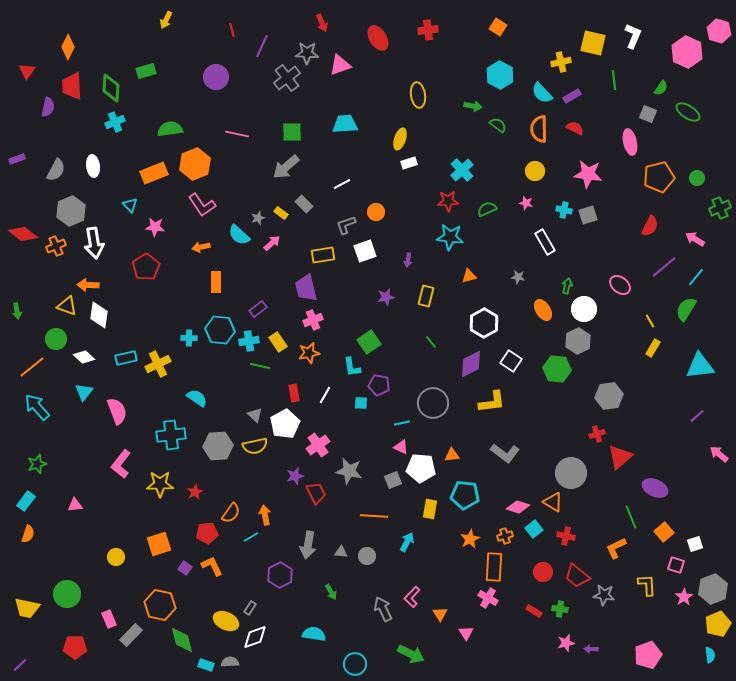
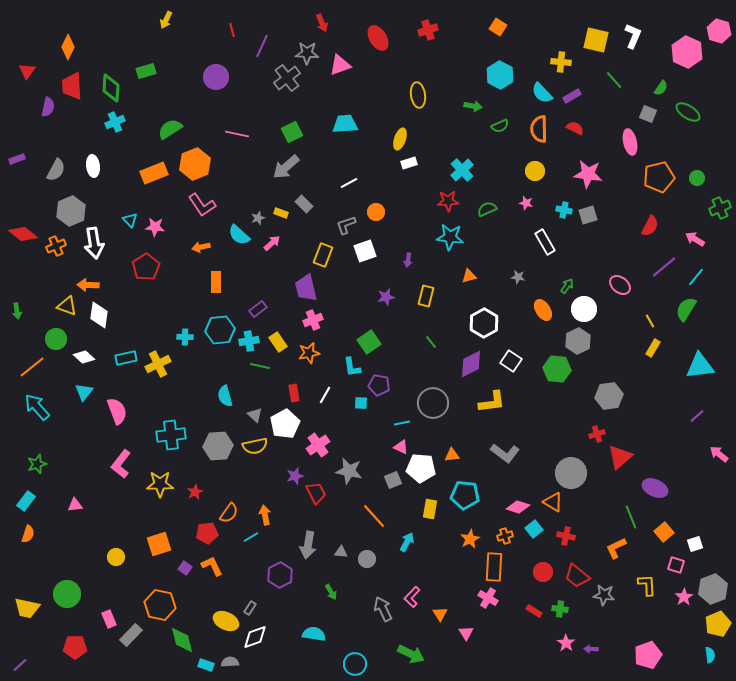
red cross at (428, 30): rotated 12 degrees counterclockwise
yellow square at (593, 43): moved 3 px right, 3 px up
yellow cross at (561, 62): rotated 18 degrees clockwise
green line at (614, 80): rotated 36 degrees counterclockwise
green semicircle at (498, 125): moved 2 px right, 1 px down; rotated 120 degrees clockwise
green semicircle at (170, 129): rotated 25 degrees counterclockwise
green square at (292, 132): rotated 25 degrees counterclockwise
white line at (342, 184): moved 7 px right, 1 px up
cyan triangle at (130, 205): moved 15 px down
yellow rectangle at (281, 213): rotated 16 degrees counterclockwise
yellow rectangle at (323, 255): rotated 60 degrees counterclockwise
green arrow at (567, 286): rotated 21 degrees clockwise
cyan hexagon at (220, 330): rotated 12 degrees counterclockwise
cyan cross at (189, 338): moved 4 px left, 1 px up
cyan semicircle at (197, 398): moved 28 px right, 2 px up; rotated 140 degrees counterclockwise
orange semicircle at (231, 513): moved 2 px left
orange line at (374, 516): rotated 44 degrees clockwise
gray circle at (367, 556): moved 3 px down
pink star at (566, 643): rotated 24 degrees counterclockwise
